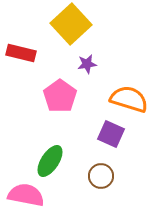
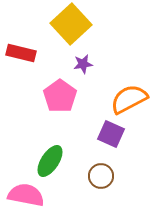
purple star: moved 4 px left
orange semicircle: rotated 45 degrees counterclockwise
